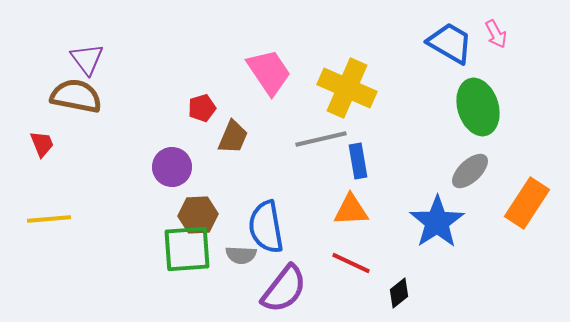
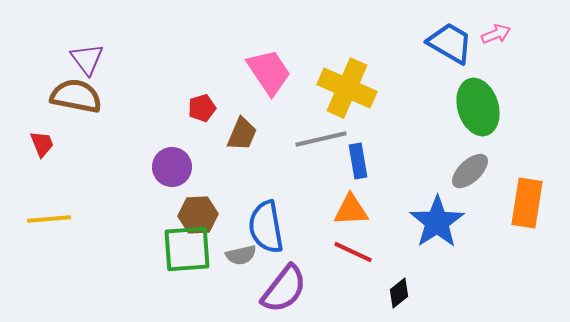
pink arrow: rotated 84 degrees counterclockwise
brown trapezoid: moved 9 px right, 3 px up
orange rectangle: rotated 24 degrees counterclockwise
gray semicircle: rotated 16 degrees counterclockwise
red line: moved 2 px right, 11 px up
